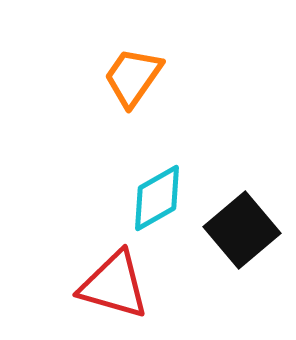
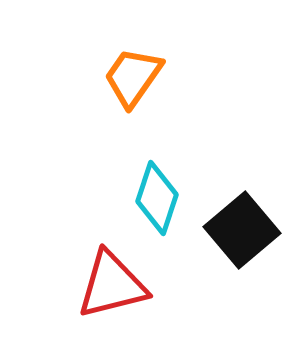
cyan diamond: rotated 42 degrees counterclockwise
red triangle: moved 2 px left; rotated 30 degrees counterclockwise
